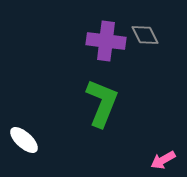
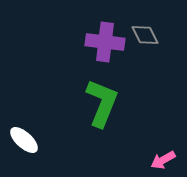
purple cross: moved 1 px left, 1 px down
